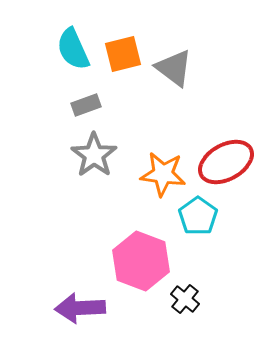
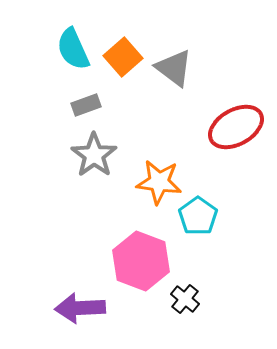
orange square: moved 3 px down; rotated 27 degrees counterclockwise
red ellipse: moved 10 px right, 35 px up
orange star: moved 4 px left, 8 px down
